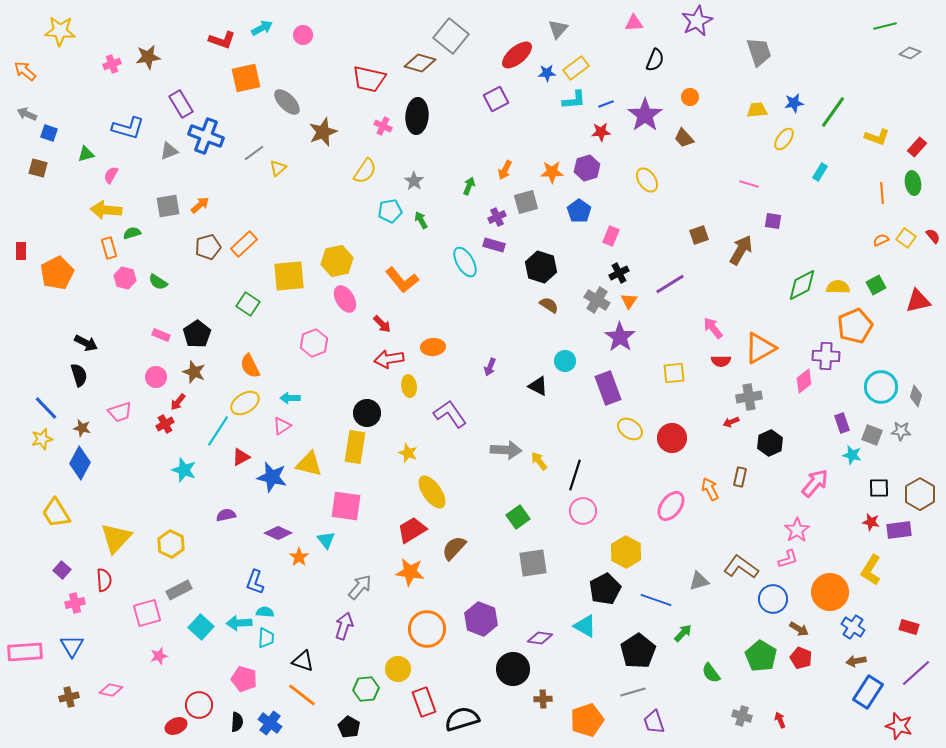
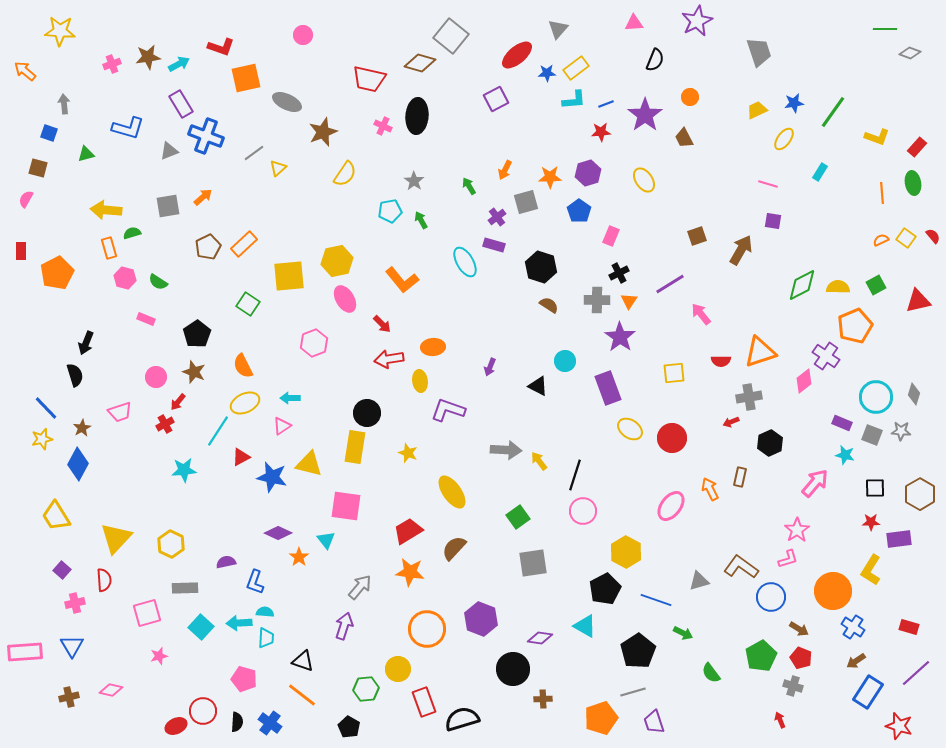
green line at (885, 26): moved 3 px down; rotated 15 degrees clockwise
cyan arrow at (262, 28): moved 83 px left, 36 px down
red L-shape at (222, 40): moved 1 px left, 7 px down
gray ellipse at (287, 102): rotated 20 degrees counterclockwise
yellow trapezoid at (757, 110): rotated 20 degrees counterclockwise
gray arrow at (27, 114): moved 37 px right, 10 px up; rotated 60 degrees clockwise
brown trapezoid at (684, 138): rotated 15 degrees clockwise
purple hexagon at (587, 168): moved 1 px right, 5 px down
yellow semicircle at (365, 171): moved 20 px left, 3 px down
orange star at (552, 172): moved 2 px left, 5 px down
pink semicircle at (111, 175): moved 85 px left, 24 px down
yellow ellipse at (647, 180): moved 3 px left
pink line at (749, 184): moved 19 px right
green arrow at (469, 186): rotated 54 degrees counterclockwise
orange arrow at (200, 205): moved 3 px right, 8 px up
purple cross at (497, 217): rotated 12 degrees counterclockwise
brown square at (699, 235): moved 2 px left, 1 px down
brown pentagon at (208, 247): rotated 10 degrees counterclockwise
gray cross at (597, 300): rotated 30 degrees counterclockwise
pink arrow at (713, 328): moved 12 px left, 14 px up
pink rectangle at (161, 335): moved 15 px left, 16 px up
black arrow at (86, 343): rotated 85 degrees clockwise
orange triangle at (760, 348): moved 4 px down; rotated 12 degrees clockwise
purple cross at (826, 356): rotated 32 degrees clockwise
orange semicircle at (250, 366): moved 7 px left
black semicircle at (79, 375): moved 4 px left
yellow ellipse at (409, 386): moved 11 px right, 5 px up
cyan circle at (881, 387): moved 5 px left, 10 px down
gray diamond at (916, 396): moved 2 px left, 2 px up
yellow ellipse at (245, 403): rotated 8 degrees clockwise
purple L-shape at (450, 414): moved 2 px left, 4 px up; rotated 36 degrees counterclockwise
purple rectangle at (842, 423): rotated 48 degrees counterclockwise
brown star at (82, 428): rotated 30 degrees clockwise
cyan star at (852, 455): moved 7 px left
blue diamond at (80, 463): moved 2 px left, 1 px down
cyan star at (184, 470): rotated 25 degrees counterclockwise
black square at (879, 488): moved 4 px left
yellow ellipse at (432, 492): moved 20 px right
yellow trapezoid at (56, 513): moved 3 px down
purple semicircle at (226, 515): moved 47 px down
red star at (871, 522): rotated 12 degrees counterclockwise
red trapezoid at (412, 530): moved 4 px left, 1 px down
purple rectangle at (899, 530): moved 9 px down
gray rectangle at (179, 590): moved 6 px right, 2 px up; rotated 25 degrees clockwise
orange circle at (830, 592): moved 3 px right, 1 px up
blue circle at (773, 599): moved 2 px left, 2 px up
green arrow at (683, 633): rotated 72 degrees clockwise
green pentagon at (761, 656): rotated 12 degrees clockwise
brown arrow at (856, 661): rotated 24 degrees counterclockwise
red circle at (199, 705): moved 4 px right, 6 px down
gray cross at (742, 716): moved 51 px right, 30 px up
orange pentagon at (587, 720): moved 14 px right, 2 px up
